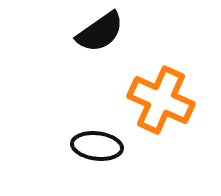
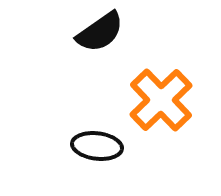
orange cross: rotated 22 degrees clockwise
